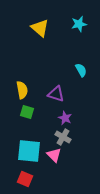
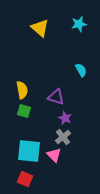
purple triangle: moved 3 px down
green square: moved 3 px left, 1 px up
gray cross: rotated 21 degrees clockwise
